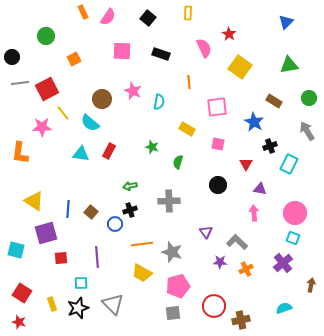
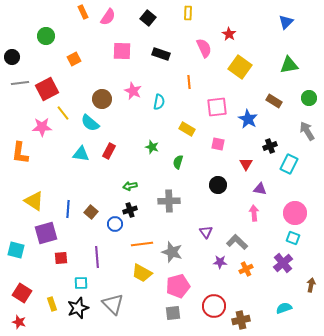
blue star at (254, 122): moved 6 px left, 3 px up
